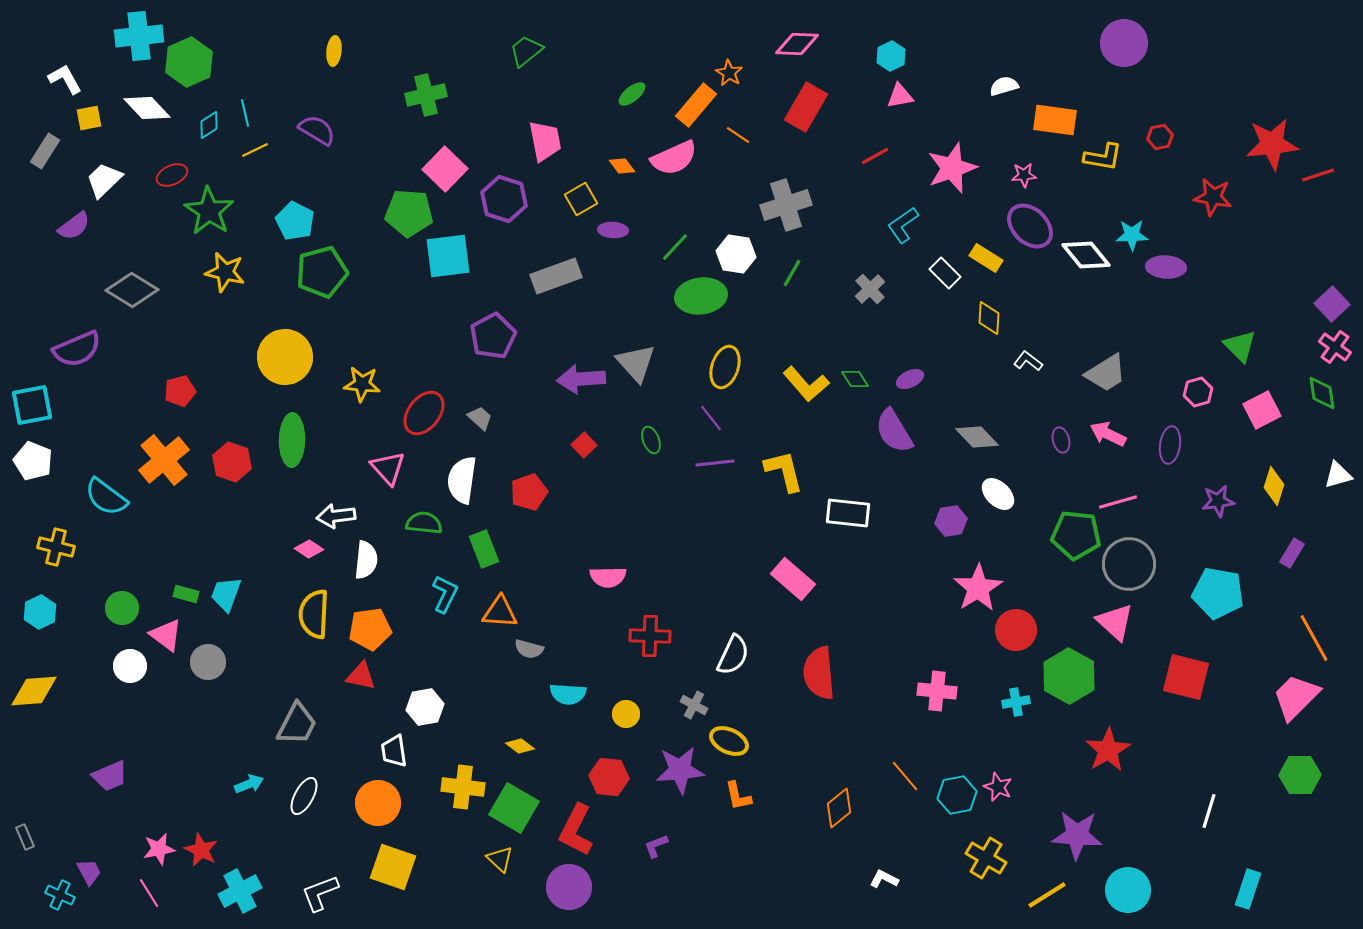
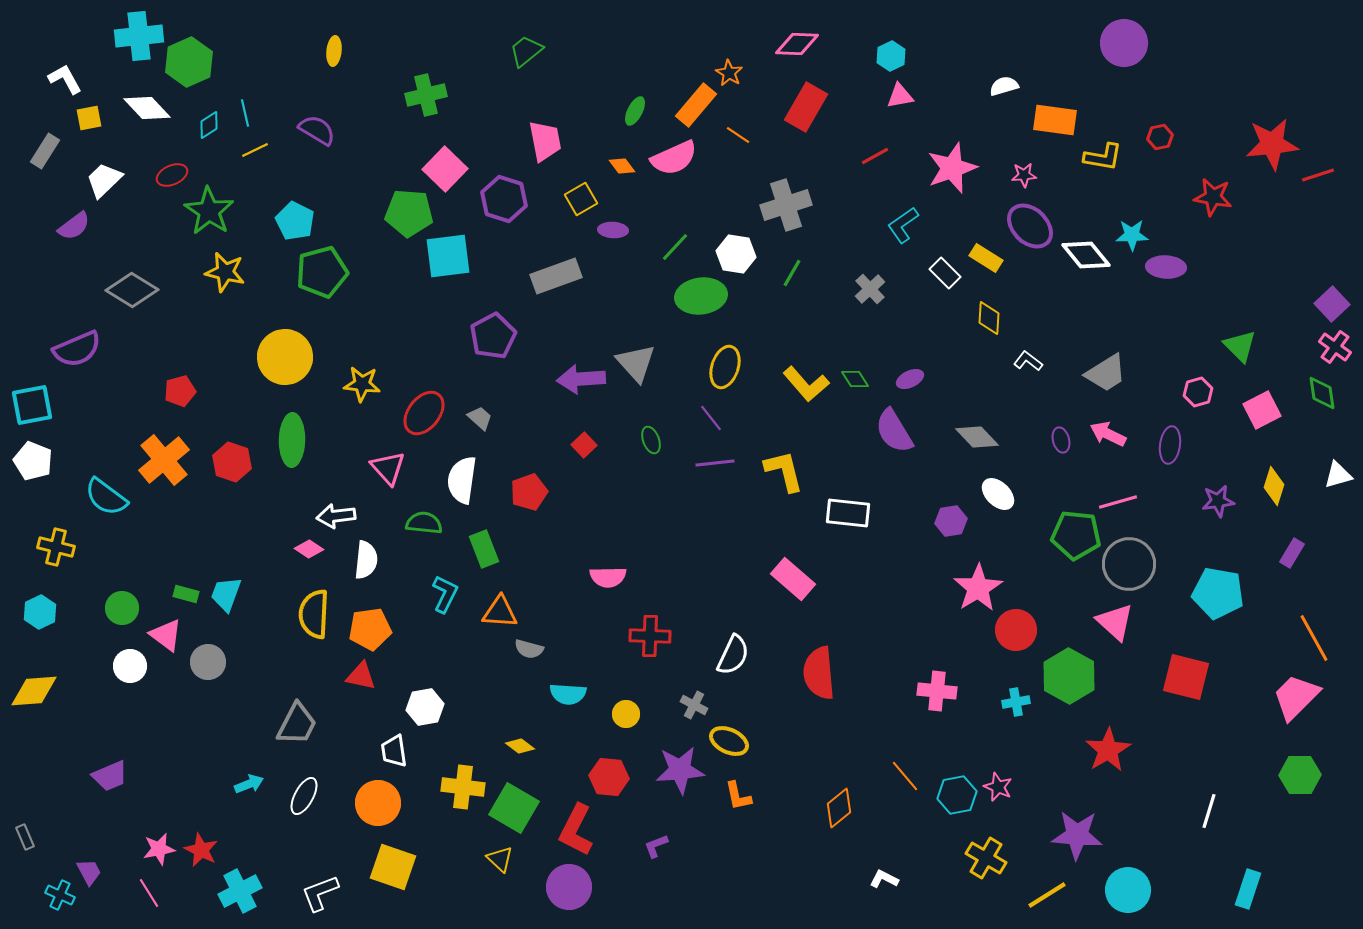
green ellipse at (632, 94): moved 3 px right, 17 px down; rotated 24 degrees counterclockwise
